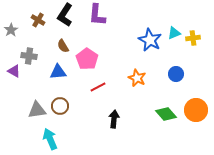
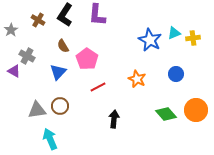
gray cross: moved 2 px left; rotated 21 degrees clockwise
blue triangle: rotated 42 degrees counterclockwise
orange star: moved 1 px down
